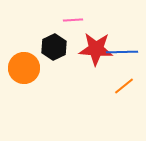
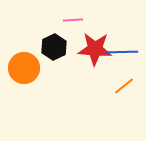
red star: moved 1 px left
